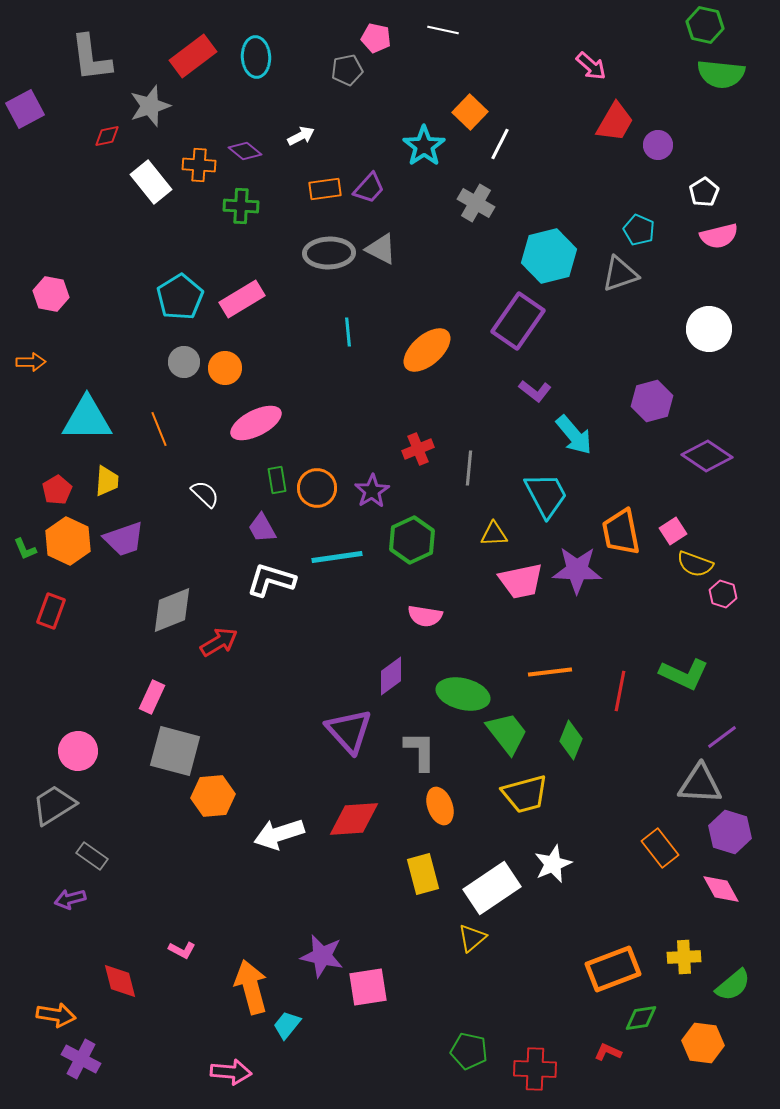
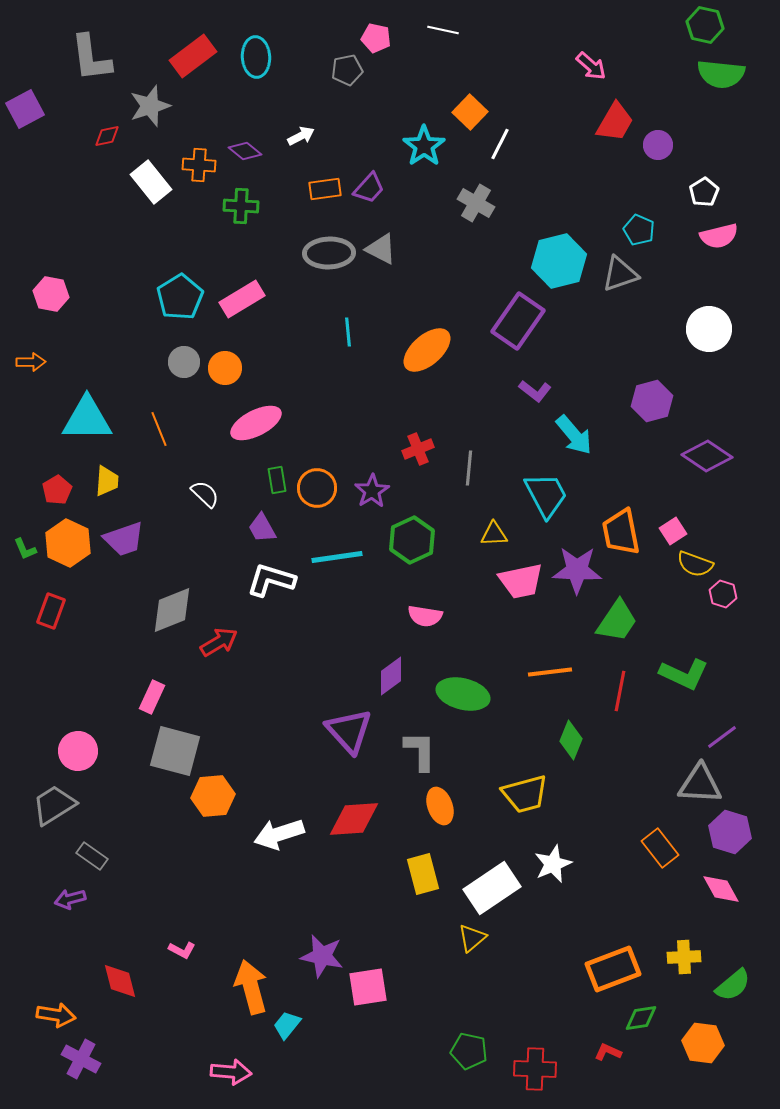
cyan hexagon at (549, 256): moved 10 px right, 5 px down
orange hexagon at (68, 541): moved 2 px down
green trapezoid at (507, 733): moved 110 px right, 112 px up; rotated 72 degrees clockwise
